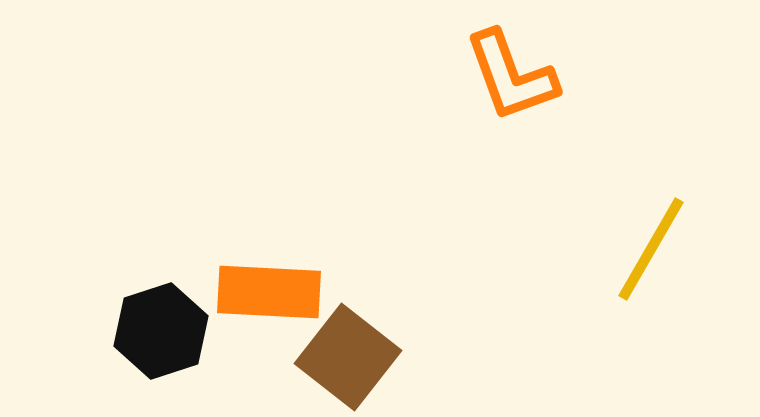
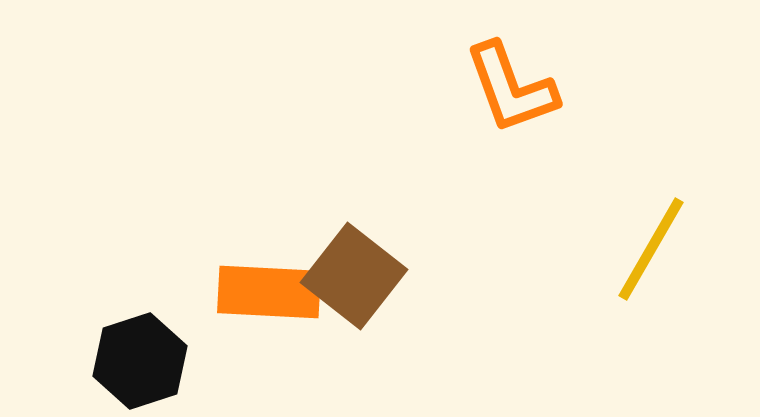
orange L-shape: moved 12 px down
black hexagon: moved 21 px left, 30 px down
brown square: moved 6 px right, 81 px up
